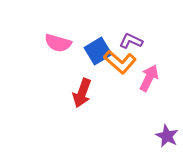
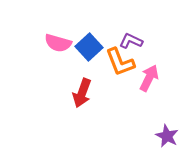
blue square: moved 9 px left, 4 px up; rotated 12 degrees counterclockwise
orange L-shape: rotated 28 degrees clockwise
